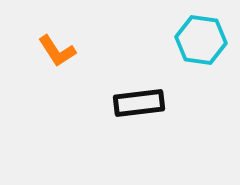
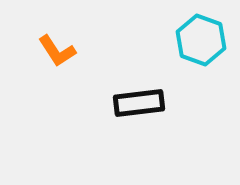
cyan hexagon: rotated 12 degrees clockwise
